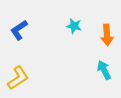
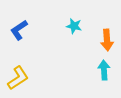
orange arrow: moved 5 px down
cyan arrow: rotated 24 degrees clockwise
